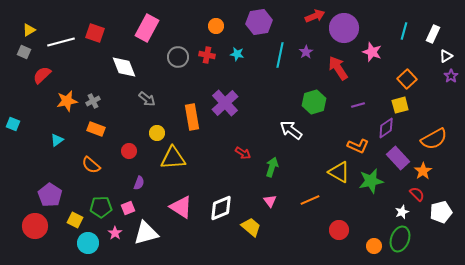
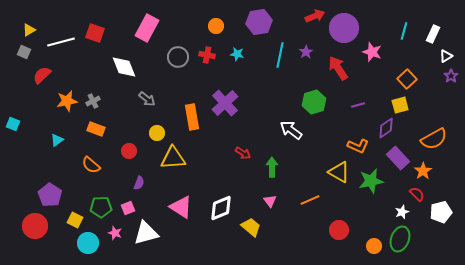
green arrow at (272, 167): rotated 18 degrees counterclockwise
pink star at (115, 233): rotated 16 degrees counterclockwise
